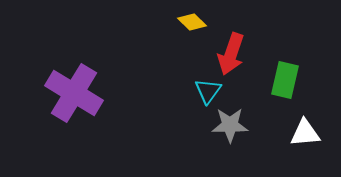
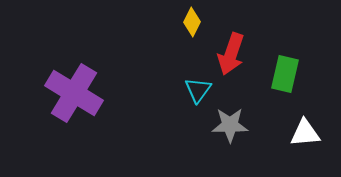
yellow diamond: rotated 72 degrees clockwise
green rectangle: moved 6 px up
cyan triangle: moved 10 px left, 1 px up
